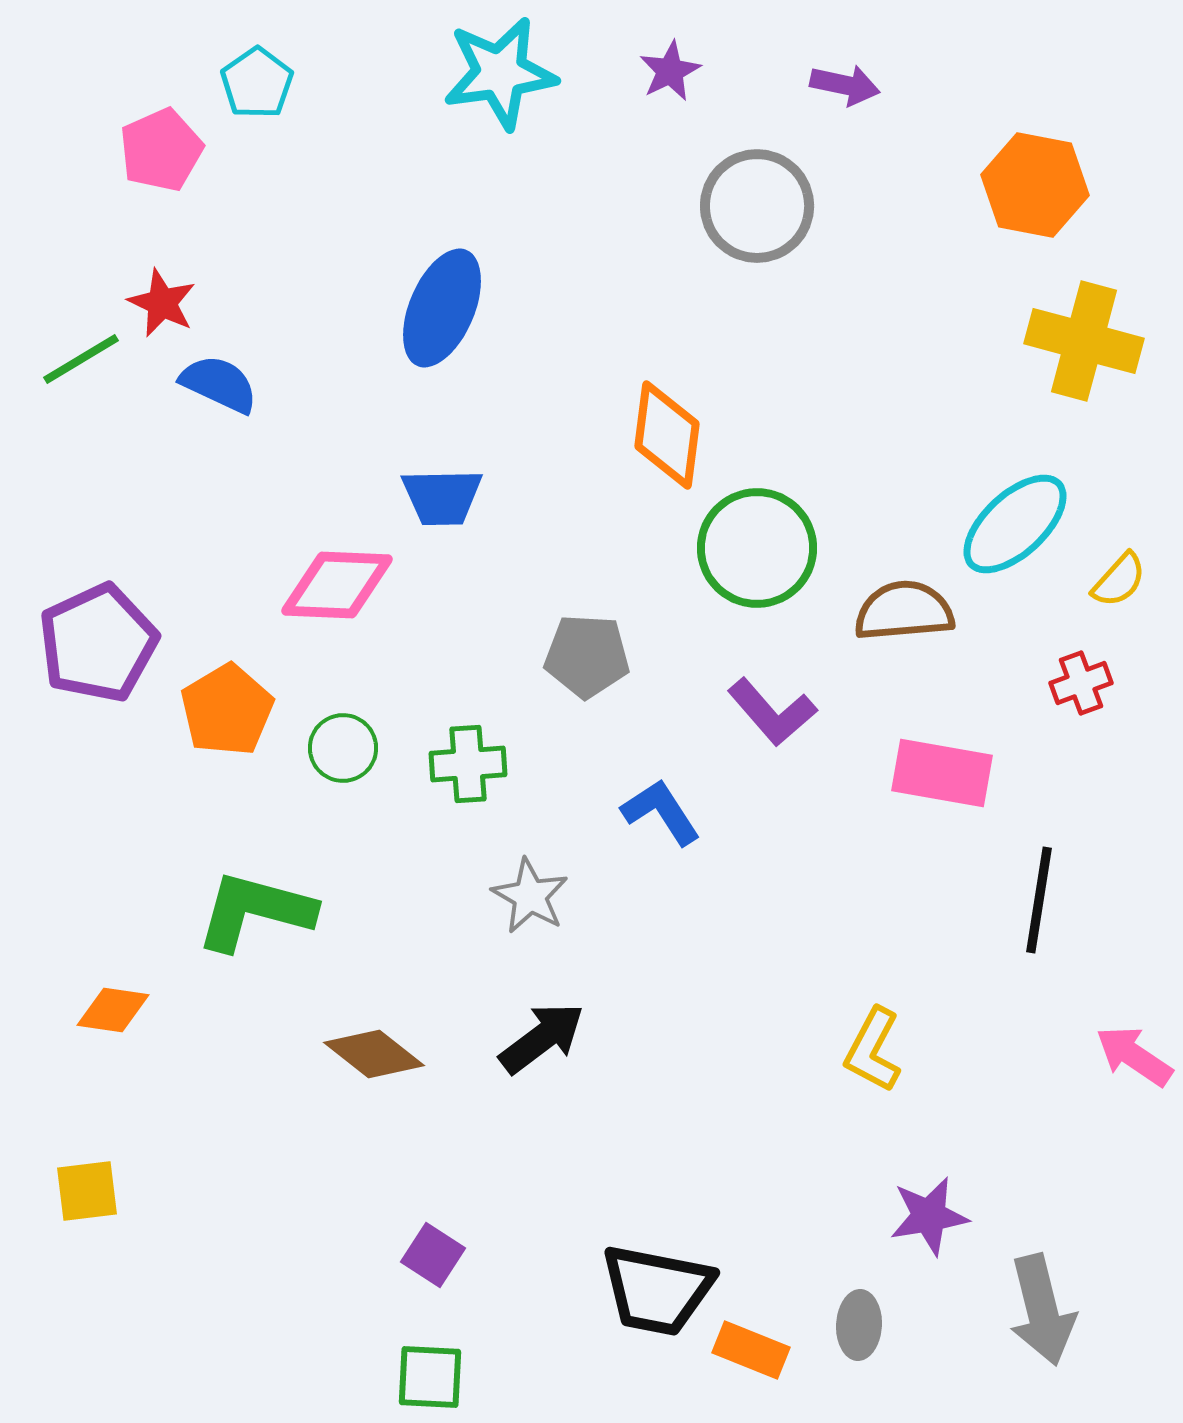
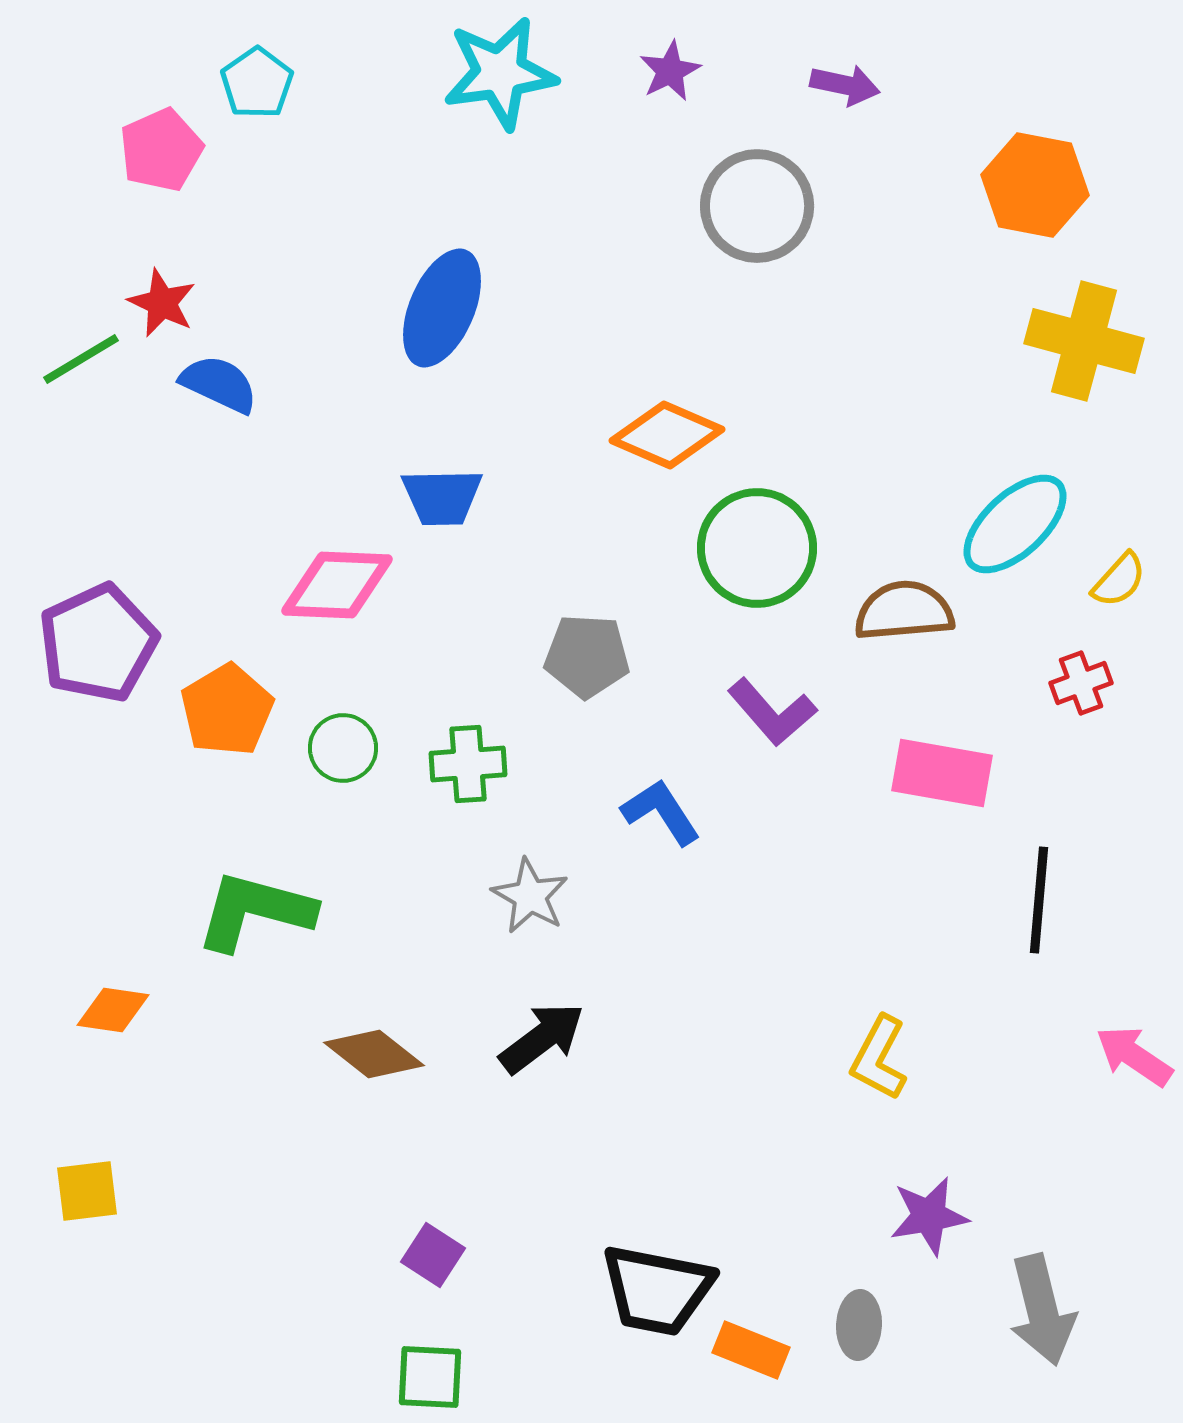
orange diamond at (667, 435): rotated 74 degrees counterclockwise
black line at (1039, 900): rotated 4 degrees counterclockwise
yellow L-shape at (873, 1050): moved 6 px right, 8 px down
